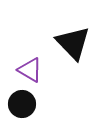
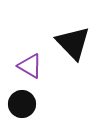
purple triangle: moved 4 px up
